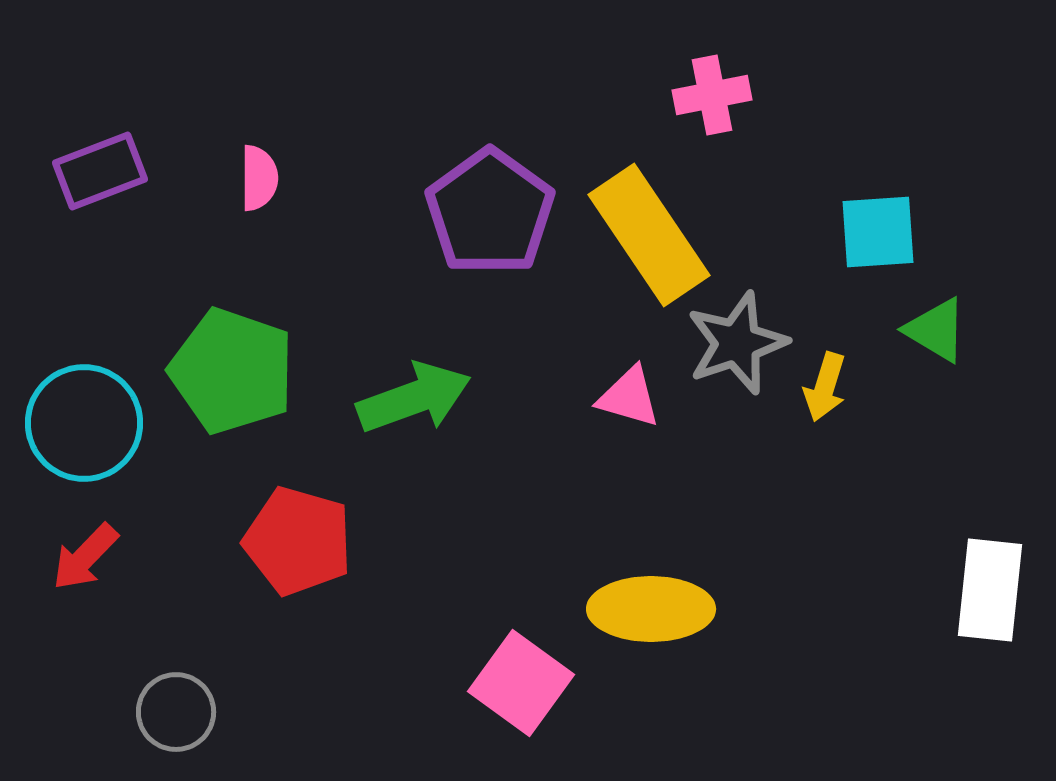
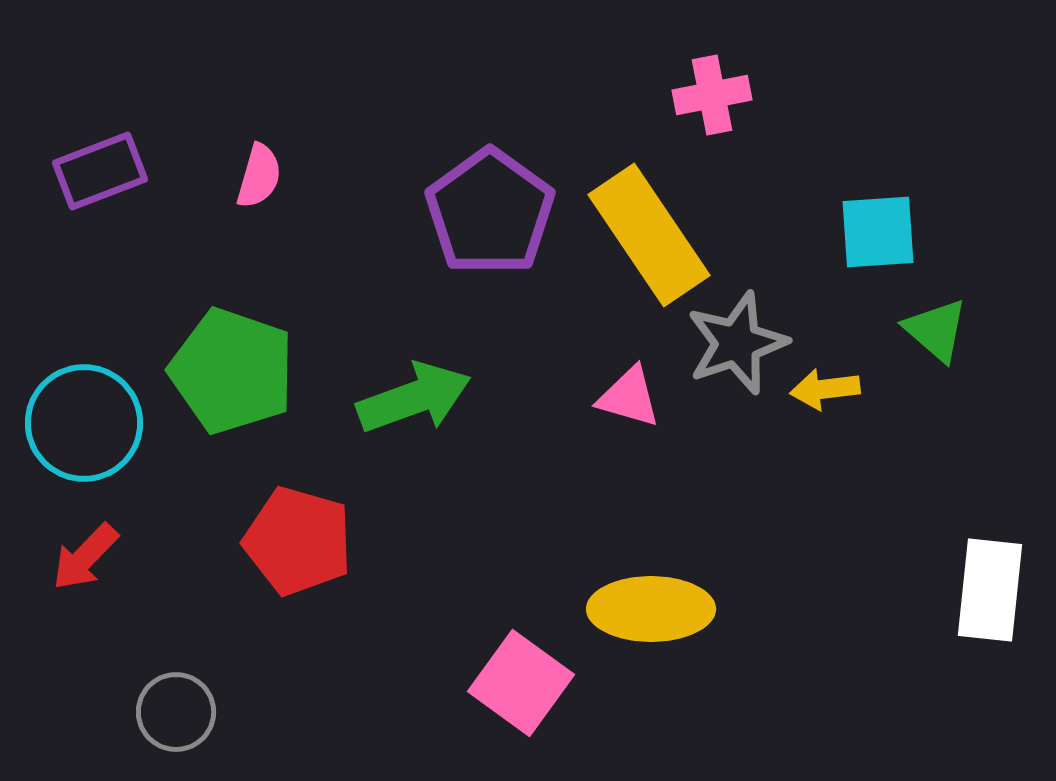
pink semicircle: moved 2 px up; rotated 16 degrees clockwise
green triangle: rotated 10 degrees clockwise
yellow arrow: moved 2 px down; rotated 66 degrees clockwise
